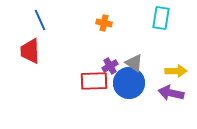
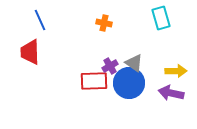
cyan rectangle: rotated 25 degrees counterclockwise
red trapezoid: moved 1 px down
